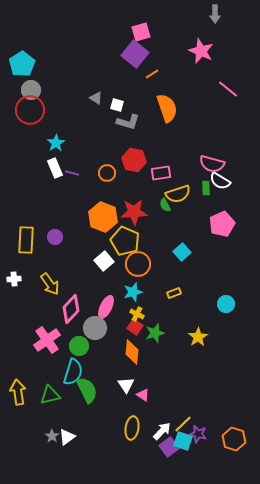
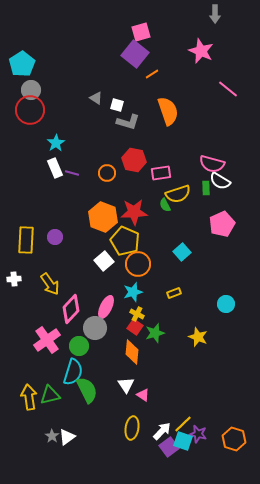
orange semicircle at (167, 108): moved 1 px right, 3 px down
yellow star at (198, 337): rotated 18 degrees counterclockwise
yellow arrow at (18, 392): moved 11 px right, 5 px down
